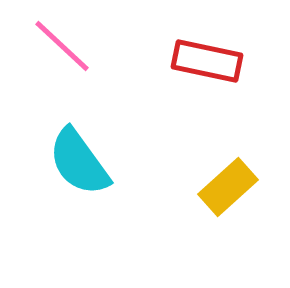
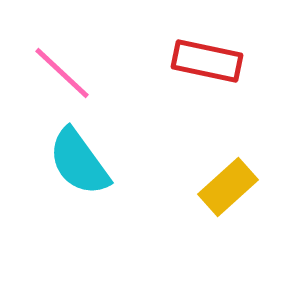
pink line: moved 27 px down
